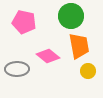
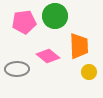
green circle: moved 16 px left
pink pentagon: rotated 20 degrees counterclockwise
orange trapezoid: rotated 8 degrees clockwise
yellow circle: moved 1 px right, 1 px down
